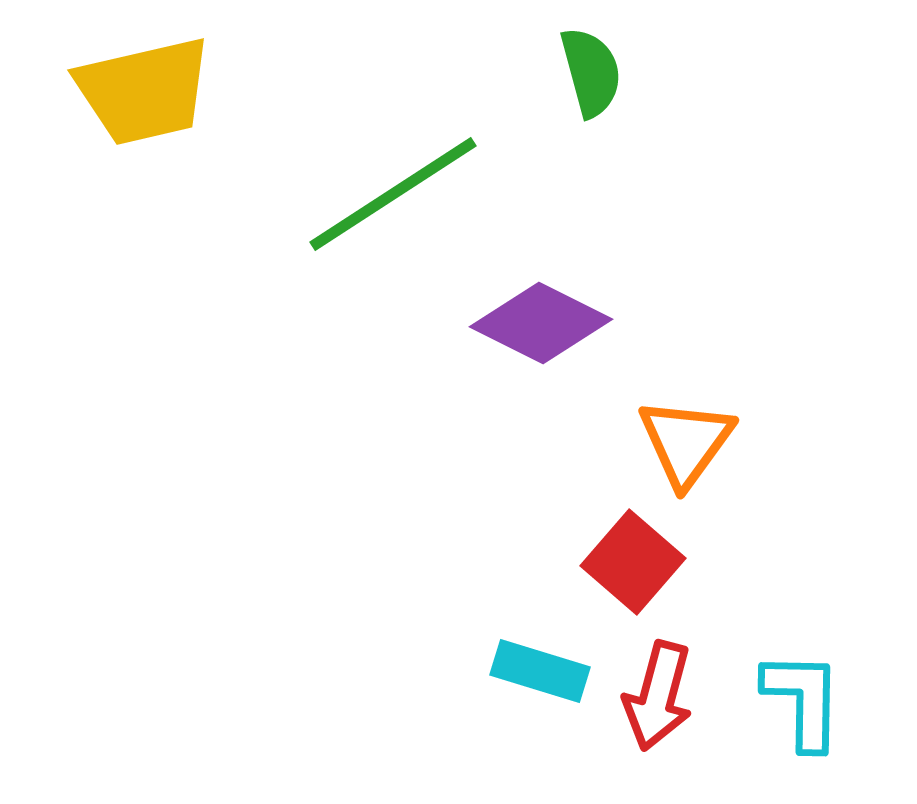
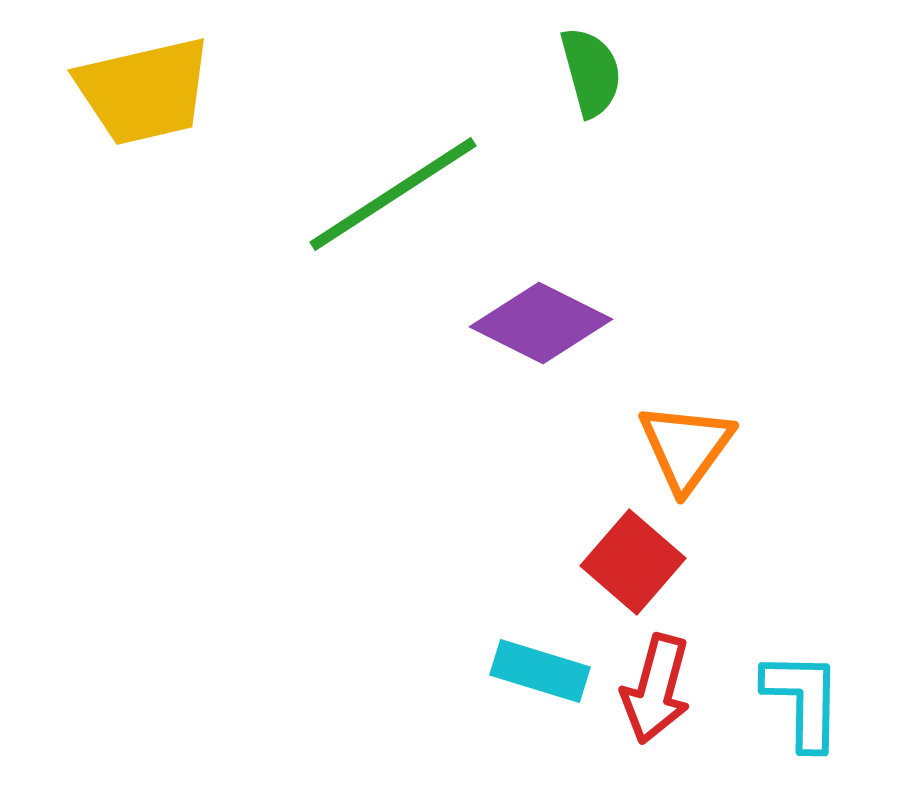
orange triangle: moved 5 px down
red arrow: moved 2 px left, 7 px up
